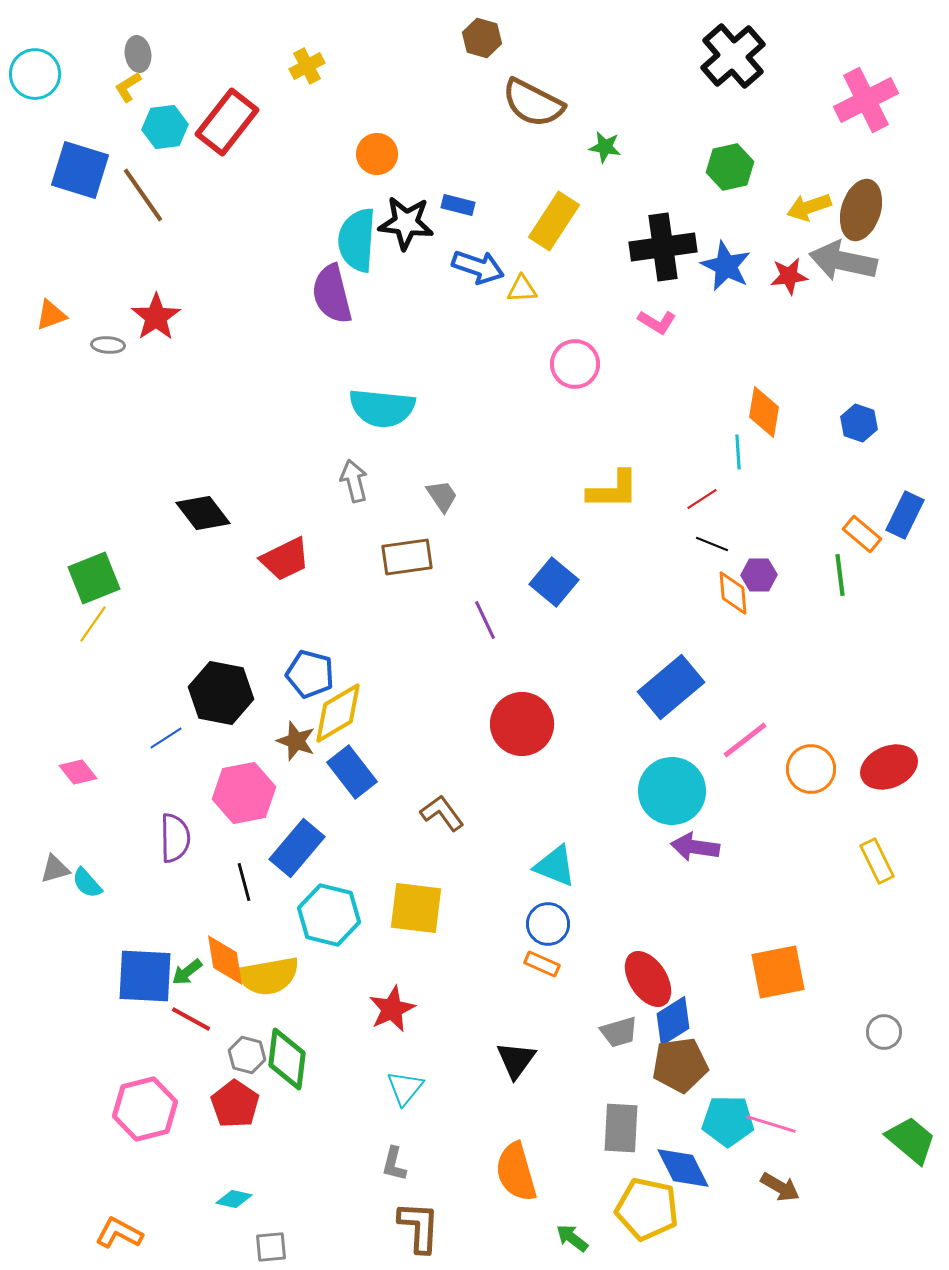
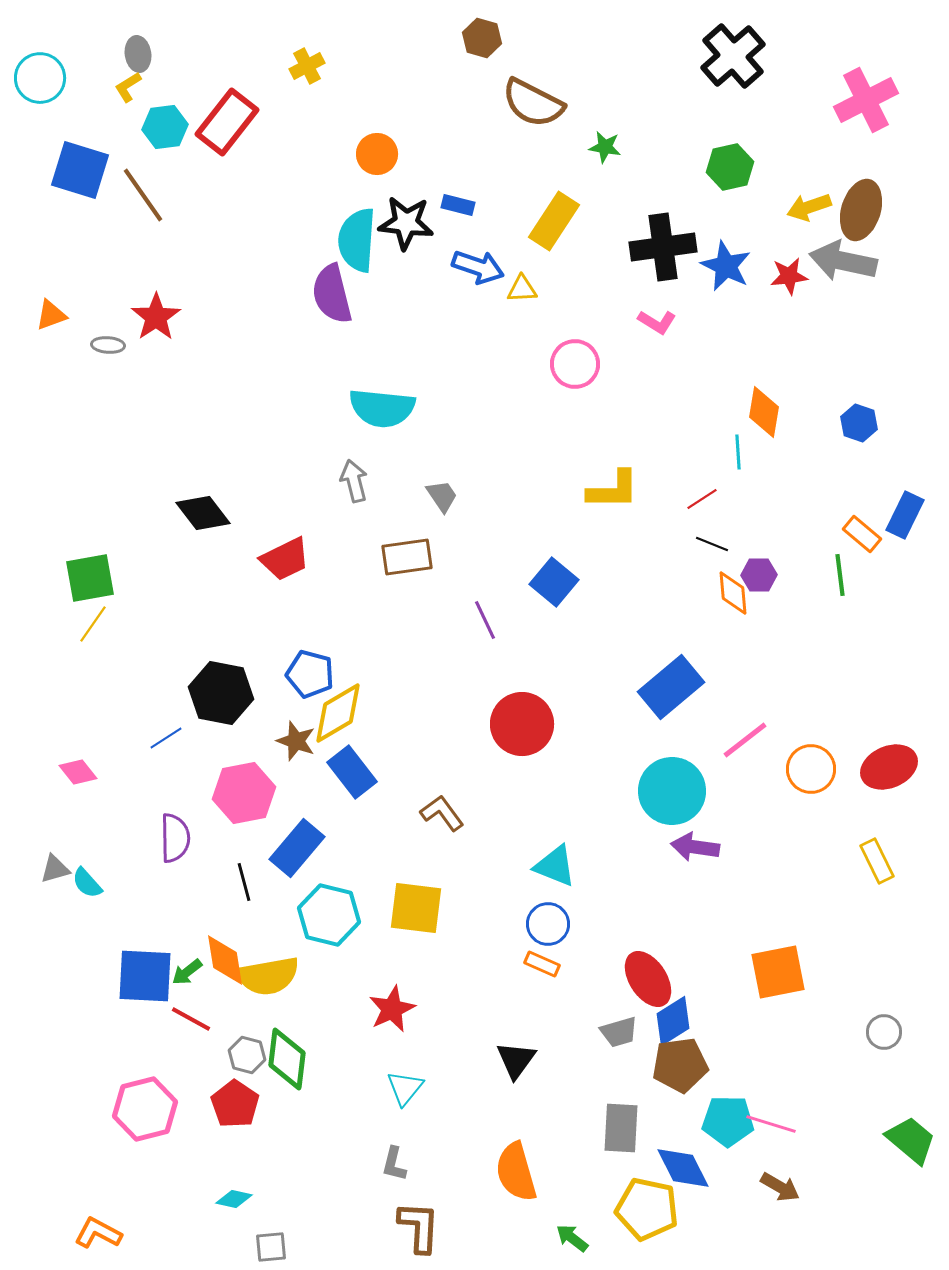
cyan circle at (35, 74): moved 5 px right, 4 px down
green square at (94, 578): moved 4 px left; rotated 12 degrees clockwise
orange L-shape at (119, 1233): moved 21 px left
